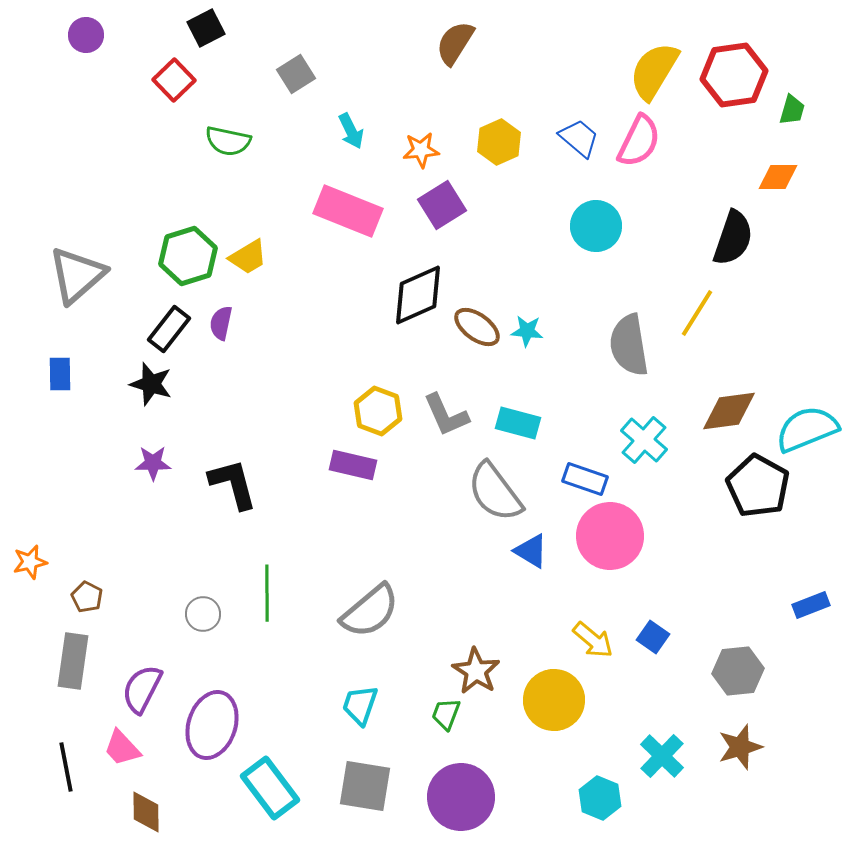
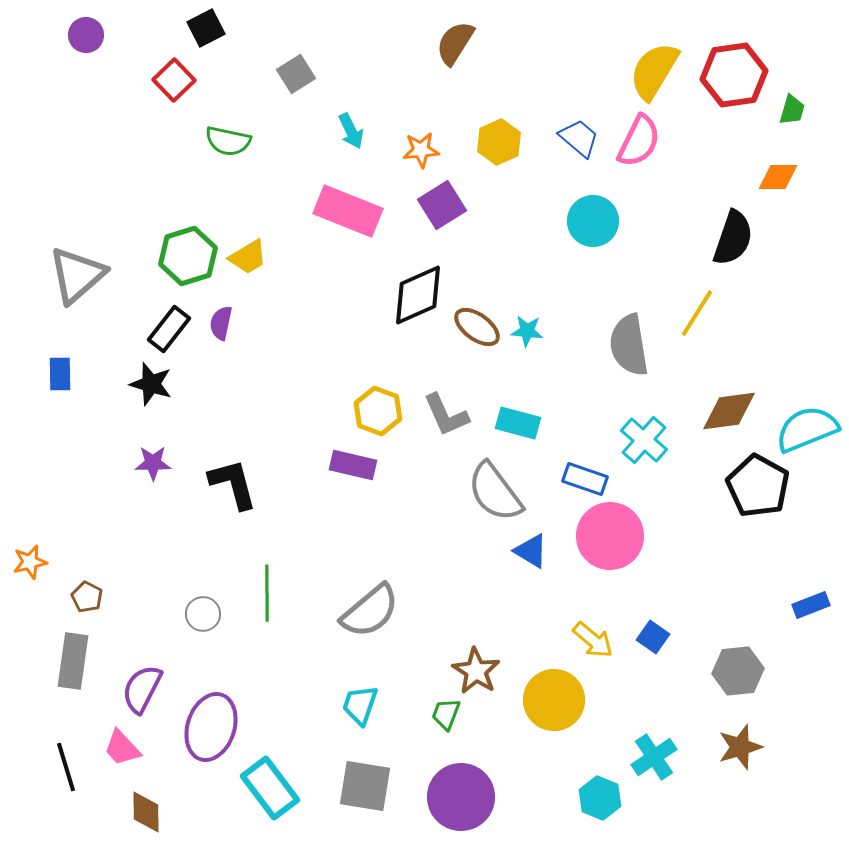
cyan circle at (596, 226): moved 3 px left, 5 px up
purple ellipse at (212, 725): moved 1 px left, 2 px down
cyan cross at (662, 756): moved 8 px left, 1 px down; rotated 12 degrees clockwise
black line at (66, 767): rotated 6 degrees counterclockwise
